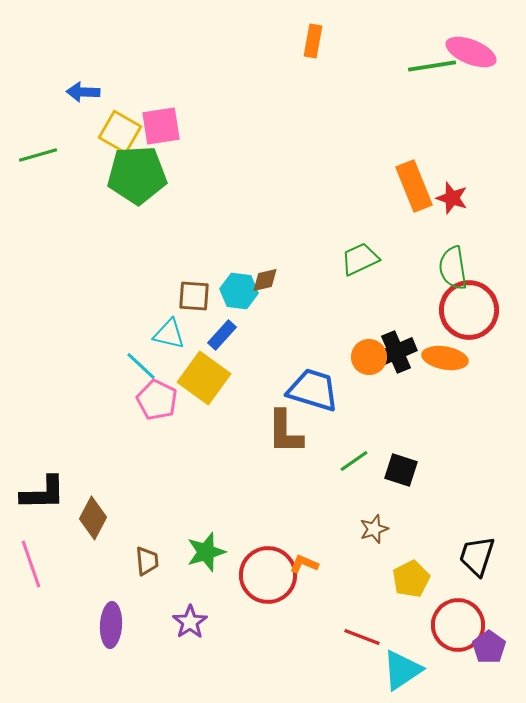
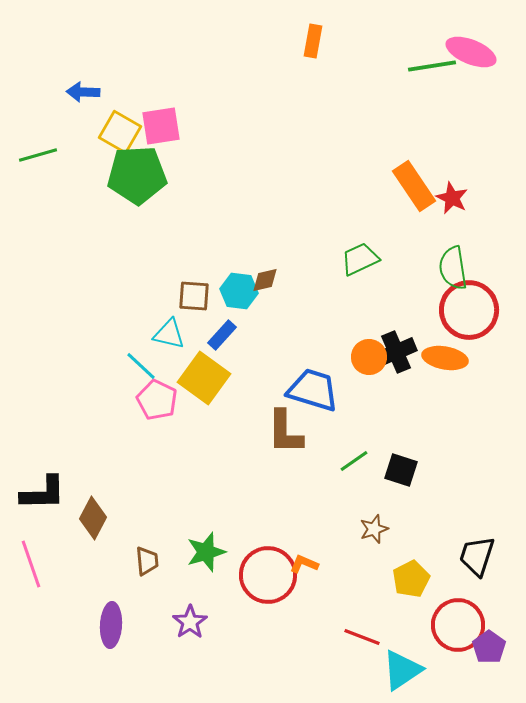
orange rectangle at (414, 186): rotated 12 degrees counterclockwise
red star at (452, 198): rotated 8 degrees clockwise
